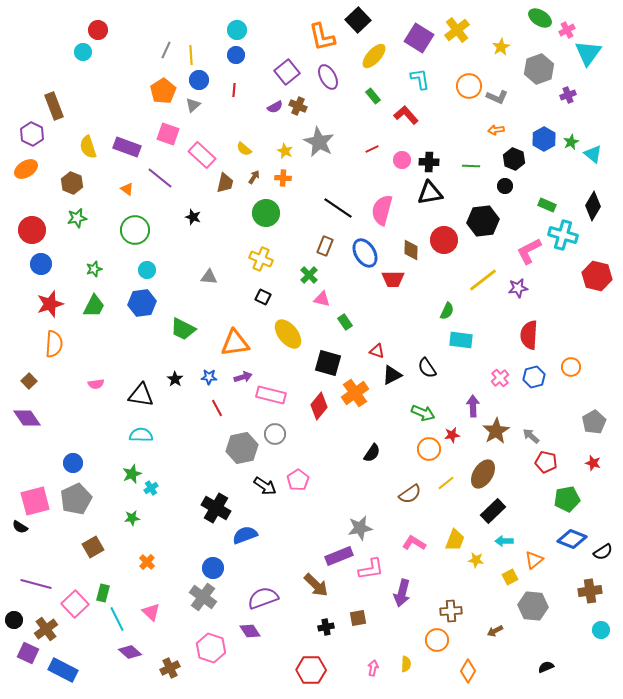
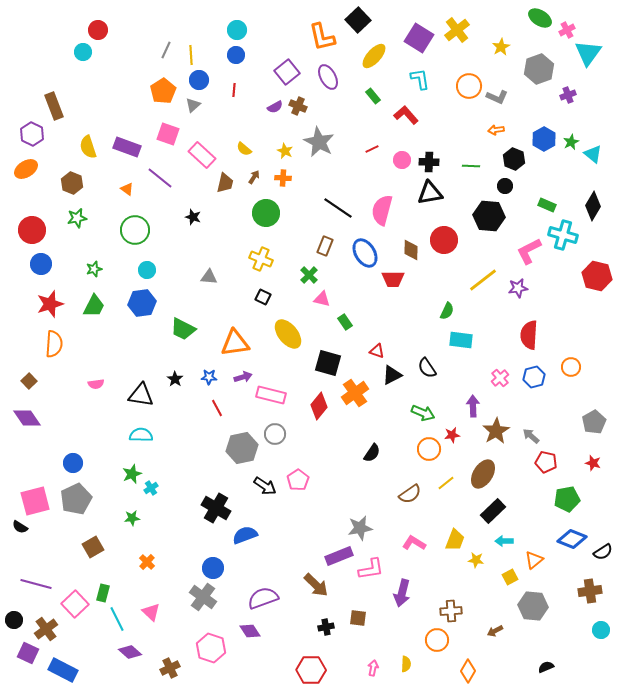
black hexagon at (483, 221): moved 6 px right, 5 px up; rotated 12 degrees clockwise
brown square at (358, 618): rotated 18 degrees clockwise
